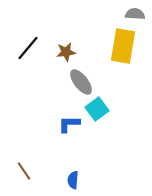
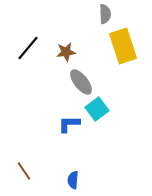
gray semicircle: moved 30 px left; rotated 84 degrees clockwise
yellow rectangle: rotated 28 degrees counterclockwise
